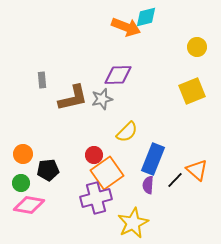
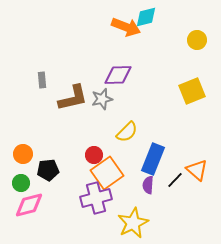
yellow circle: moved 7 px up
pink diamond: rotated 24 degrees counterclockwise
